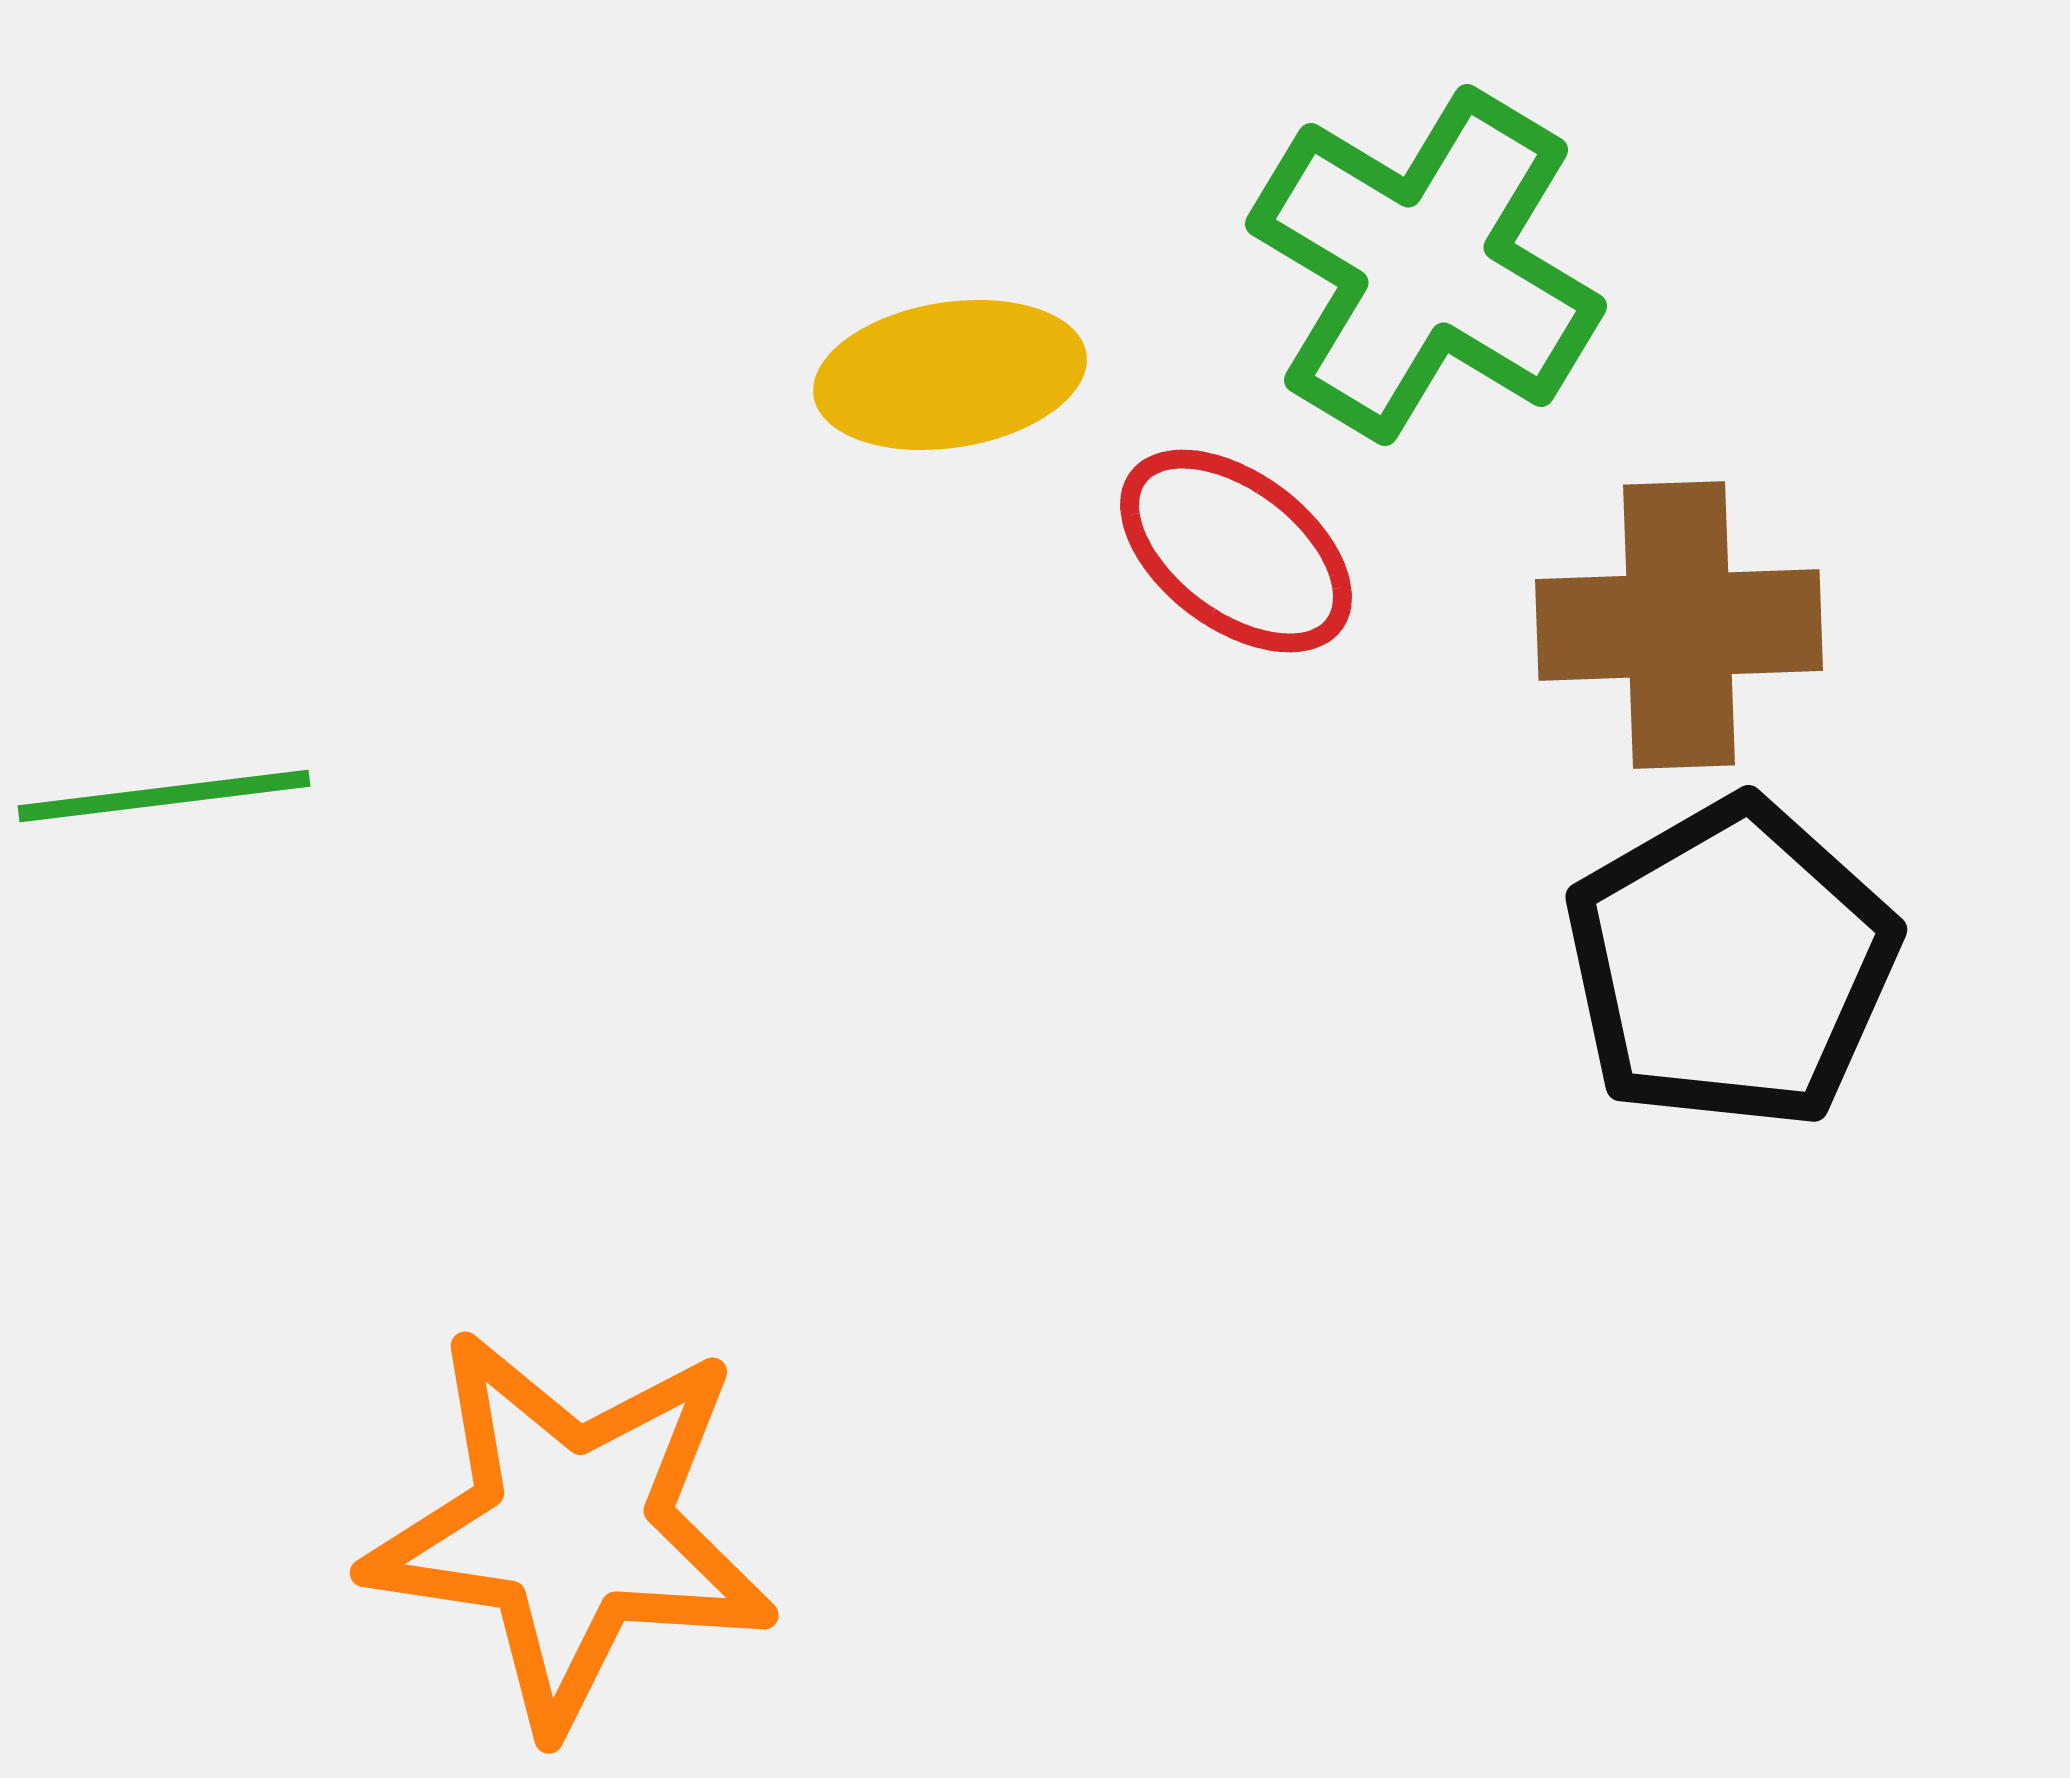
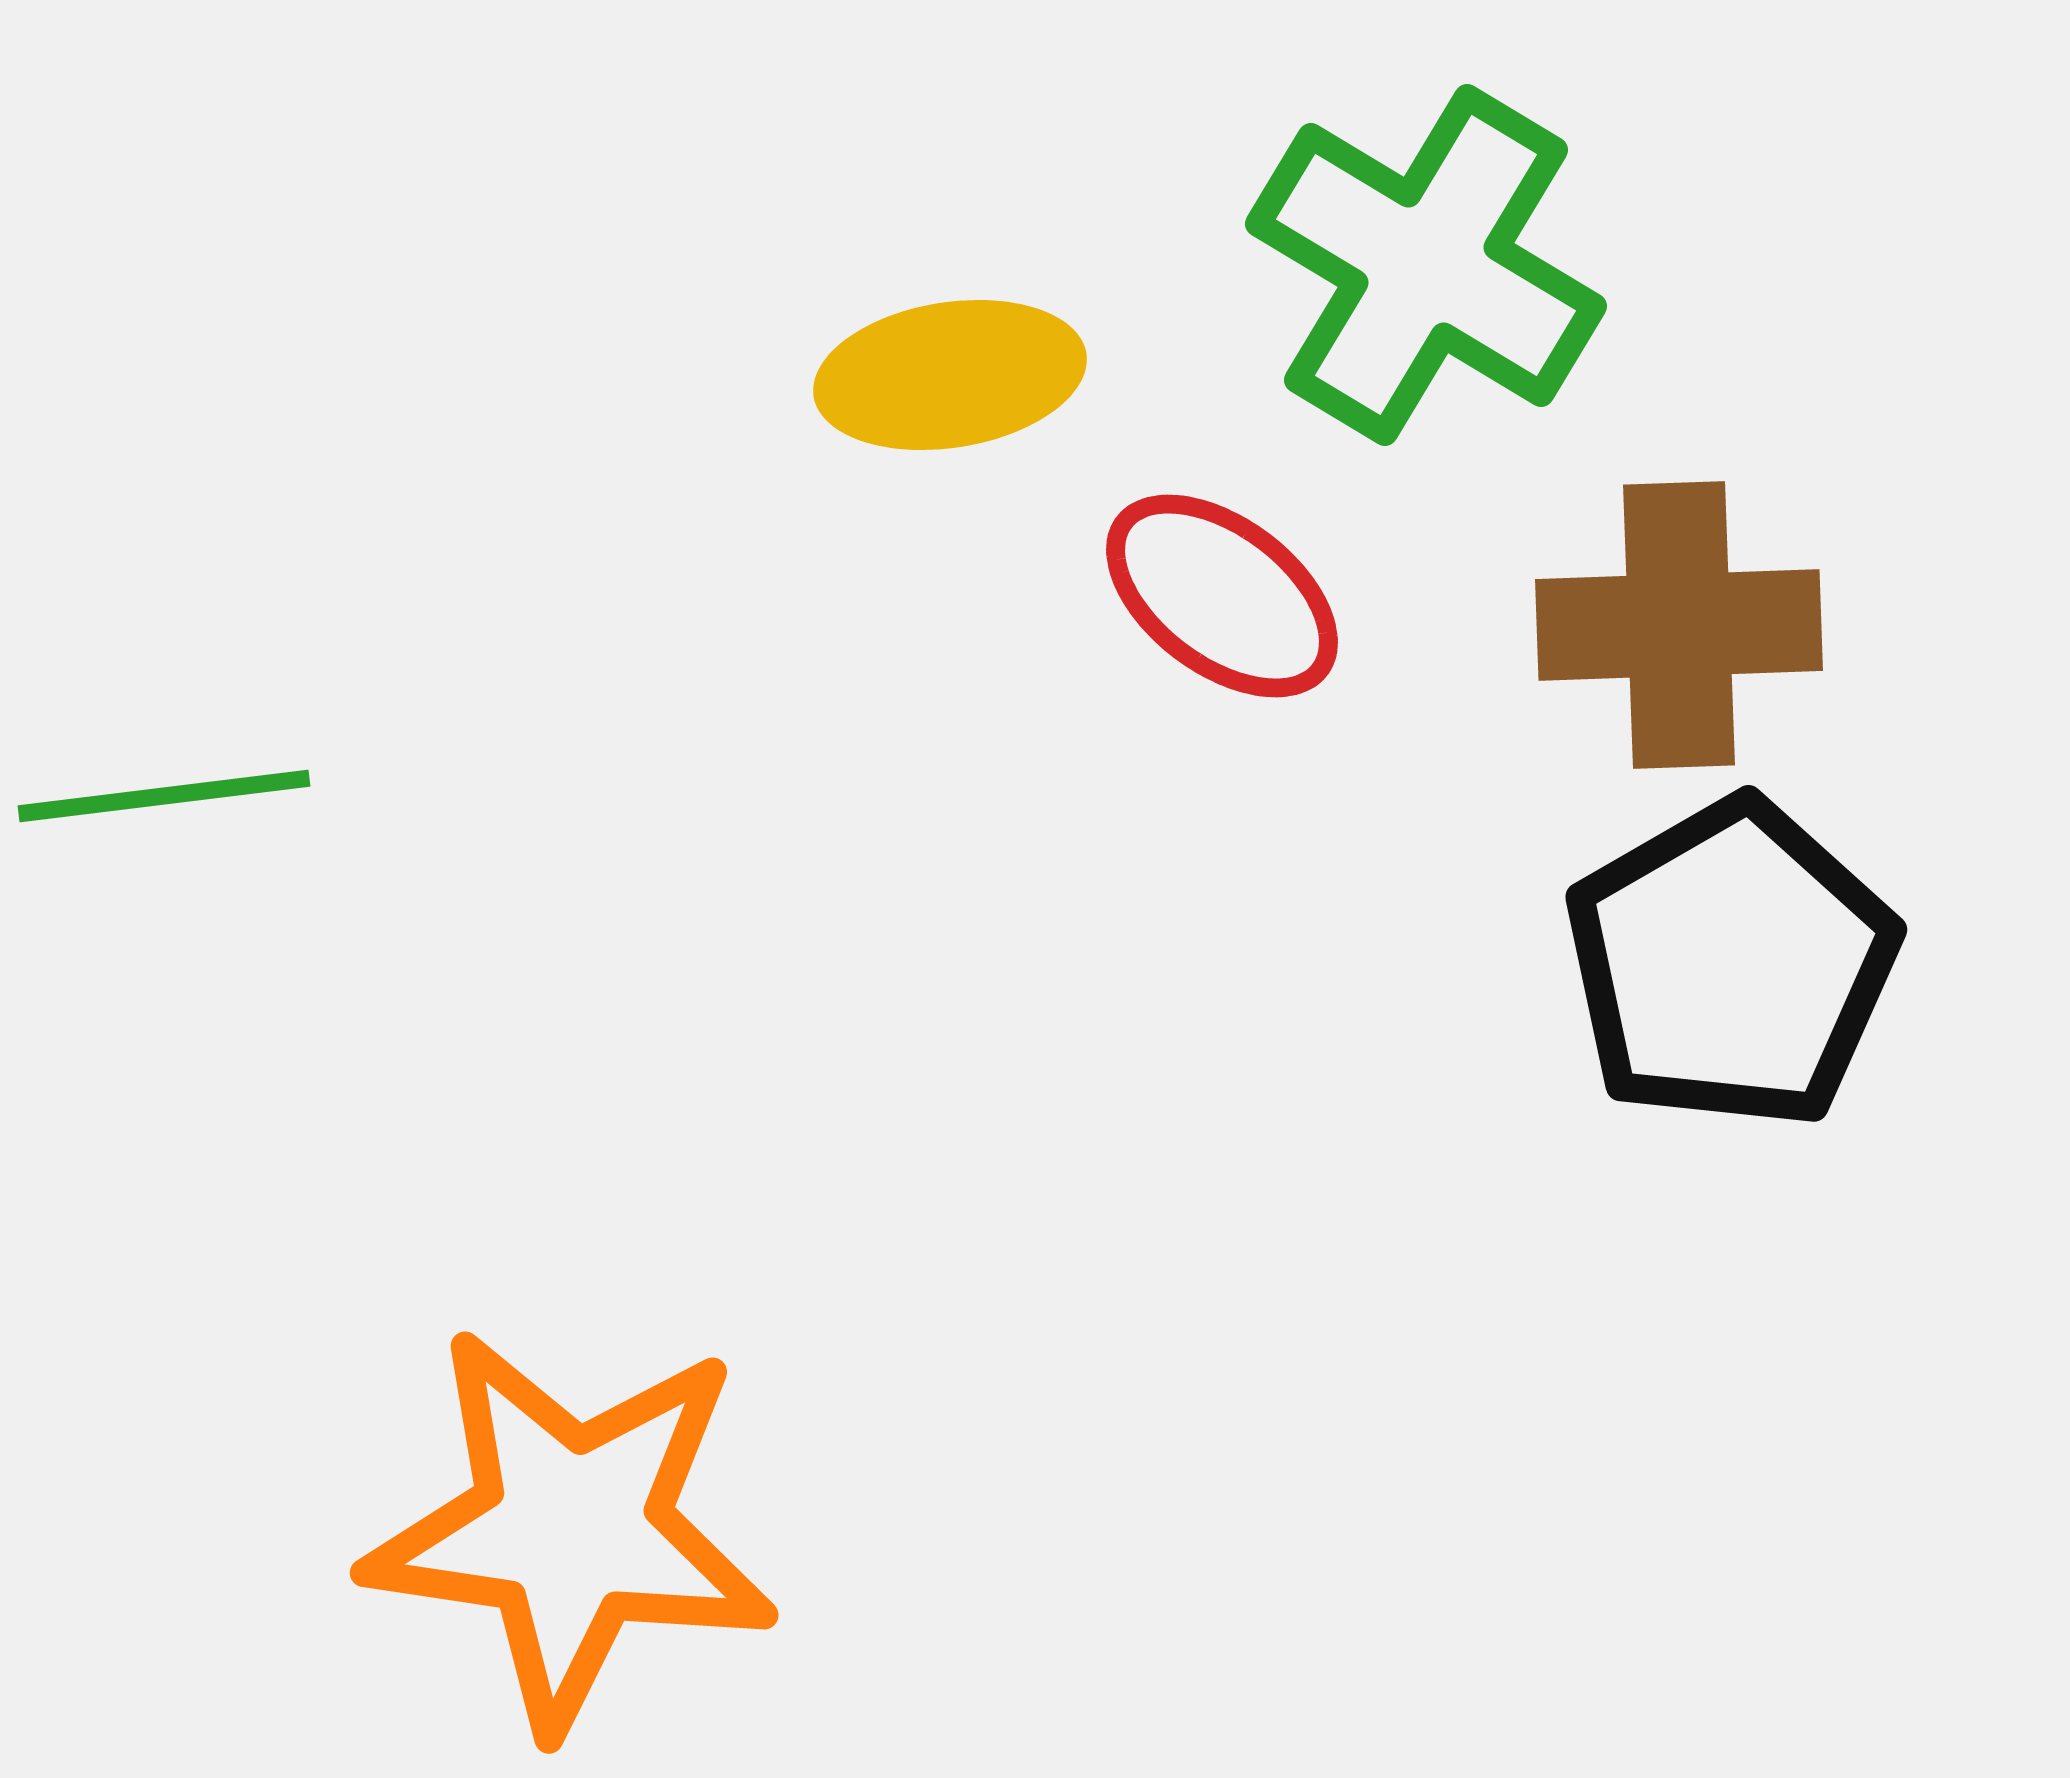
red ellipse: moved 14 px left, 45 px down
